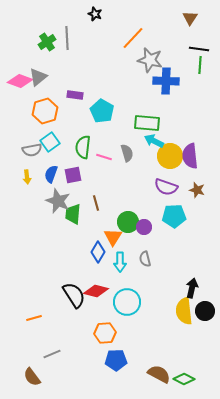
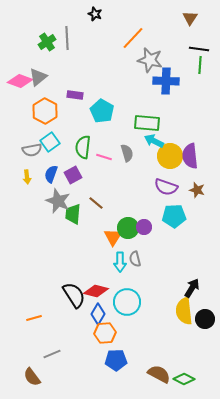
orange hexagon at (45, 111): rotated 15 degrees counterclockwise
purple square at (73, 175): rotated 18 degrees counterclockwise
brown line at (96, 203): rotated 35 degrees counterclockwise
green circle at (128, 222): moved 6 px down
blue diamond at (98, 252): moved 62 px down
gray semicircle at (145, 259): moved 10 px left
black arrow at (192, 288): rotated 18 degrees clockwise
black circle at (205, 311): moved 8 px down
